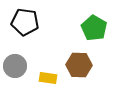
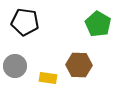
green pentagon: moved 4 px right, 4 px up
